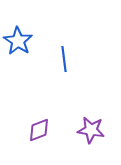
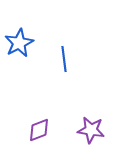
blue star: moved 1 px right, 2 px down; rotated 12 degrees clockwise
